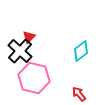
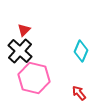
red triangle: moved 5 px left, 7 px up
cyan diamond: rotated 30 degrees counterclockwise
red arrow: moved 1 px up
